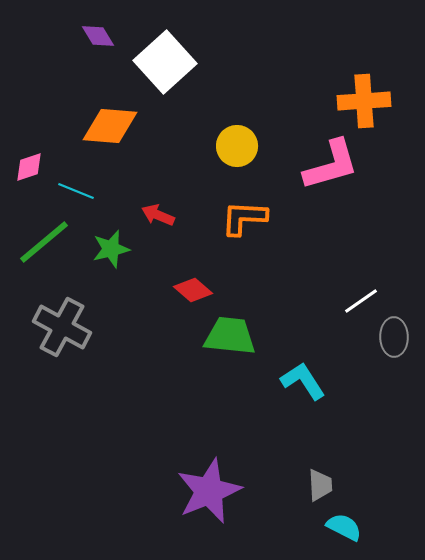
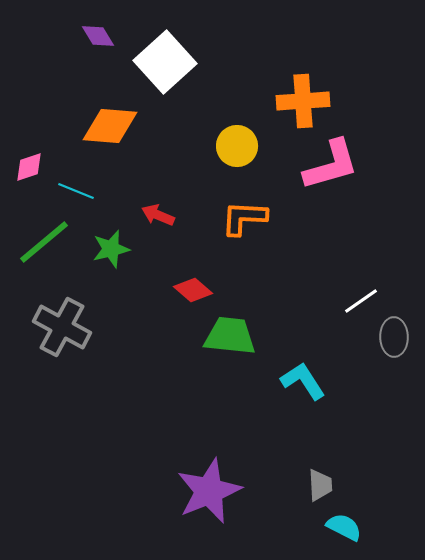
orange cross: moved 61 px left
